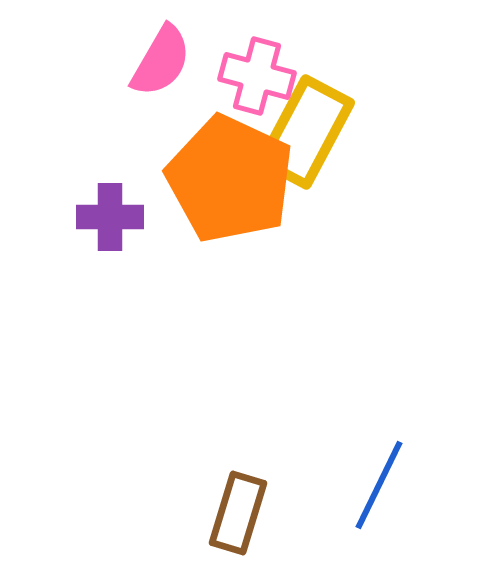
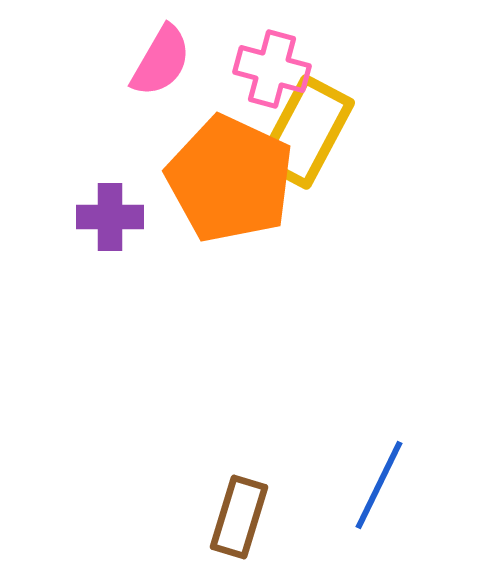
pink cross: moved 15 px right, 7 px up
brown rectangle: moved 1 px right, 4 px down
